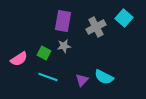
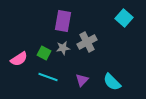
gray cross: moved 9 px left, 15 px down
gray star: moved 1 px left, 2 px down
cyan semicircle: moved 8 px right, 5 px down; rotated 18 degrees clockwise
